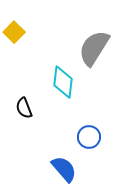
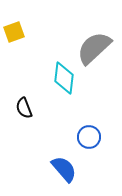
yellow square: rotated 25 degrees clockwise
gray semicircle: rotated 15 degrees clockwise
cyan diamond: moved 1 px right, 4 px up
